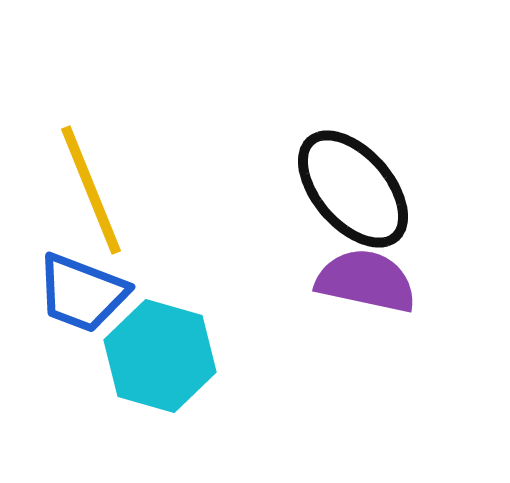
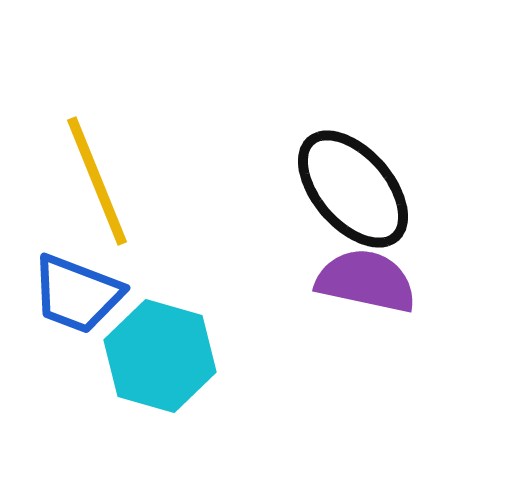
yellow line: moved 6 px right, 9 px up
blue trapezoid: moved 5 px left, 1 px down
